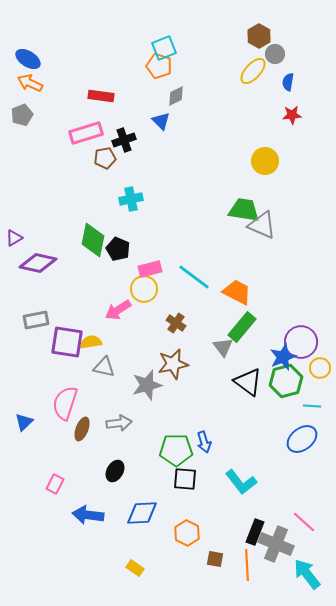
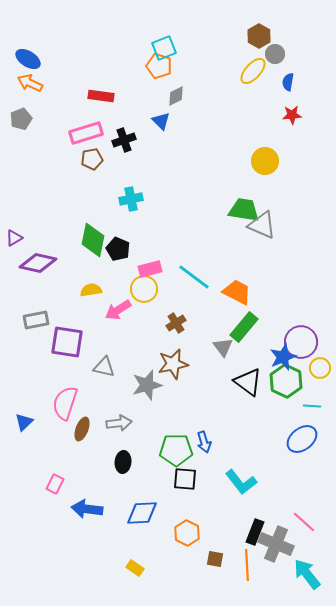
gray pentagon at (22, 115): moved 1 px left, 4 px down
brown pentagon at (105, 158): moved 13 px left, 1 px down
brown cross at (176, 323): rotated 24 degrees clockwise
green rectangle at (242, 327): moved 2 px right
yellow semicircle at (91, 342): moved 52 px up
green hexagon at (286, 381): rotated 20 degrees counterclockwise
black ellipse at (115, 471): moved 8 px right, 9 px up; rotated 25 degrees counterclockwise
blue arrow at (88, 515): moved 1 px left, 6 px up
